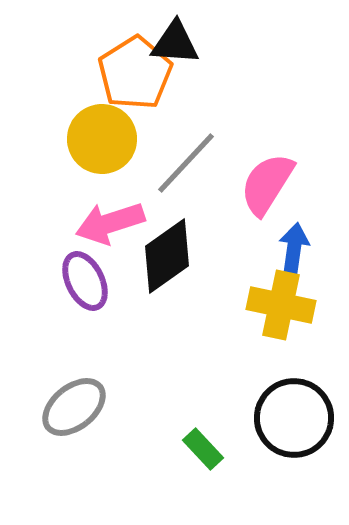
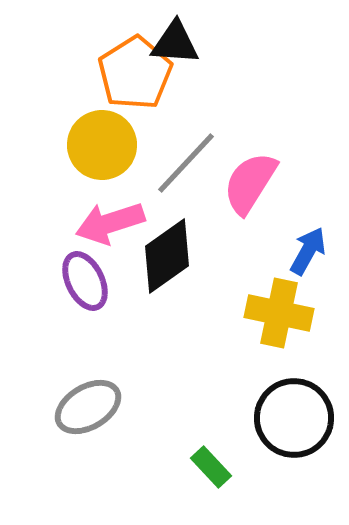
yellow circle: moved 6 px down
pink semicircle: moved 17 px left, 1 px up
blue arrow: moved 14 px right, 3 px down; rotated 21 degrees clockwise
yellow cross: moved 2 px left, 8 px down
gray ellipse: moved 14 px right; rotated 8 degrees clockwise
green rectangle: moved 8 px right, 18 px down
